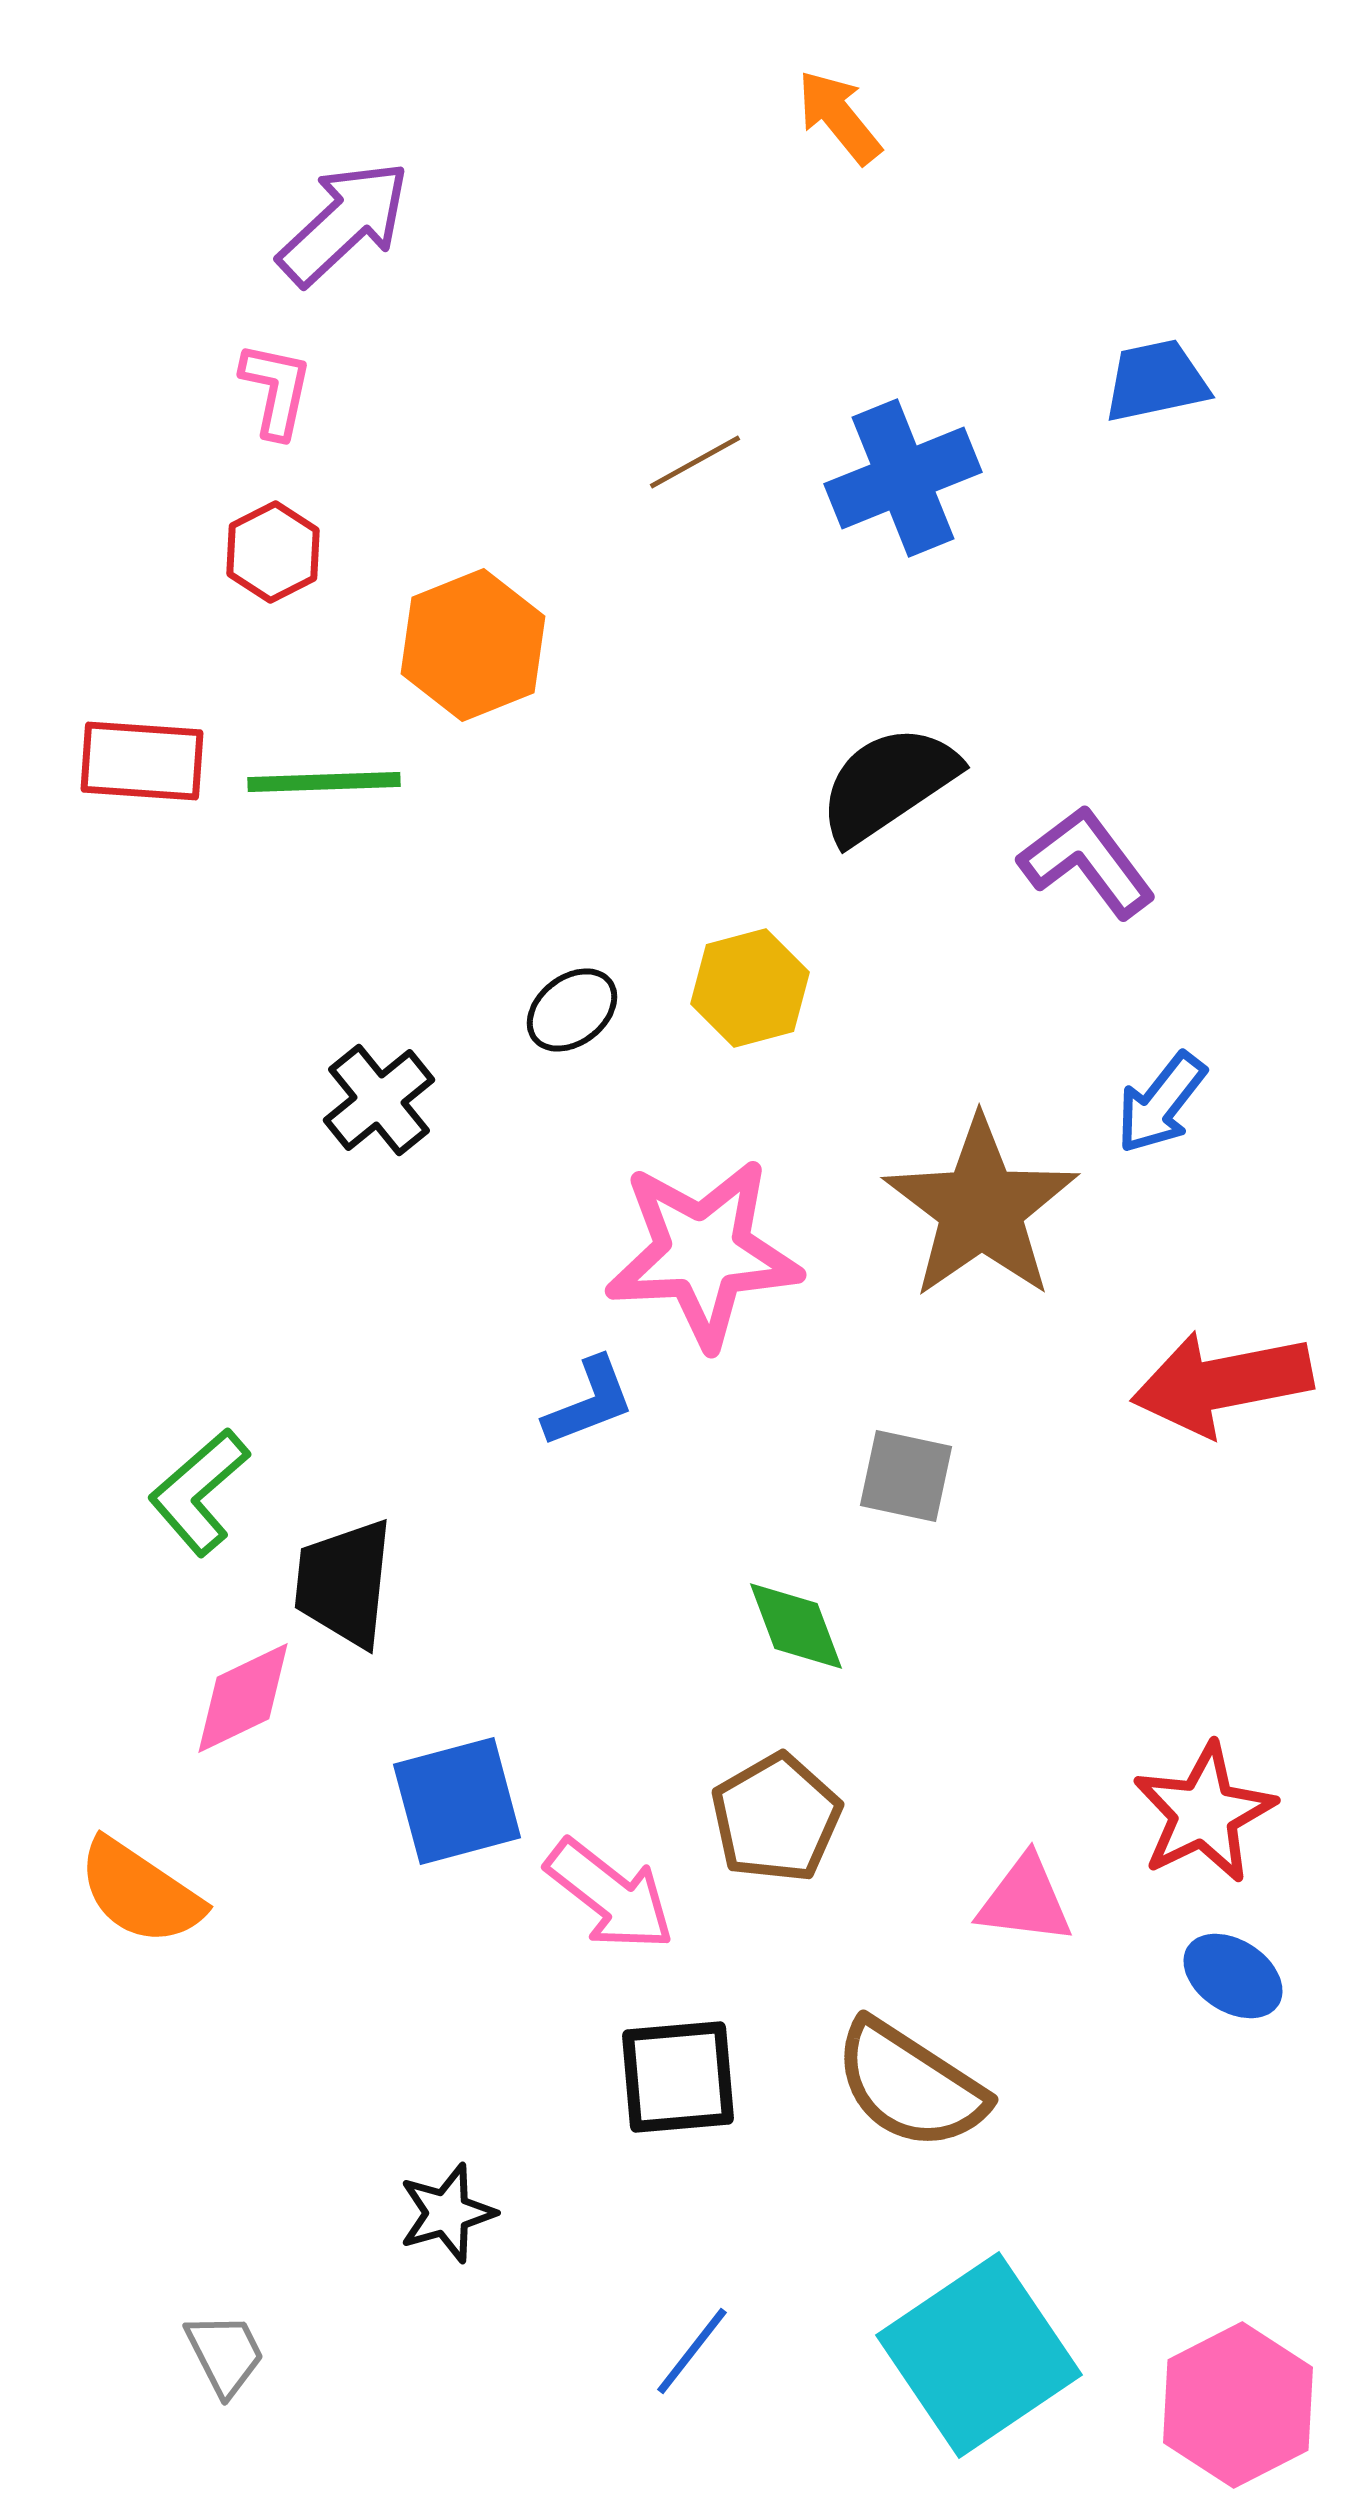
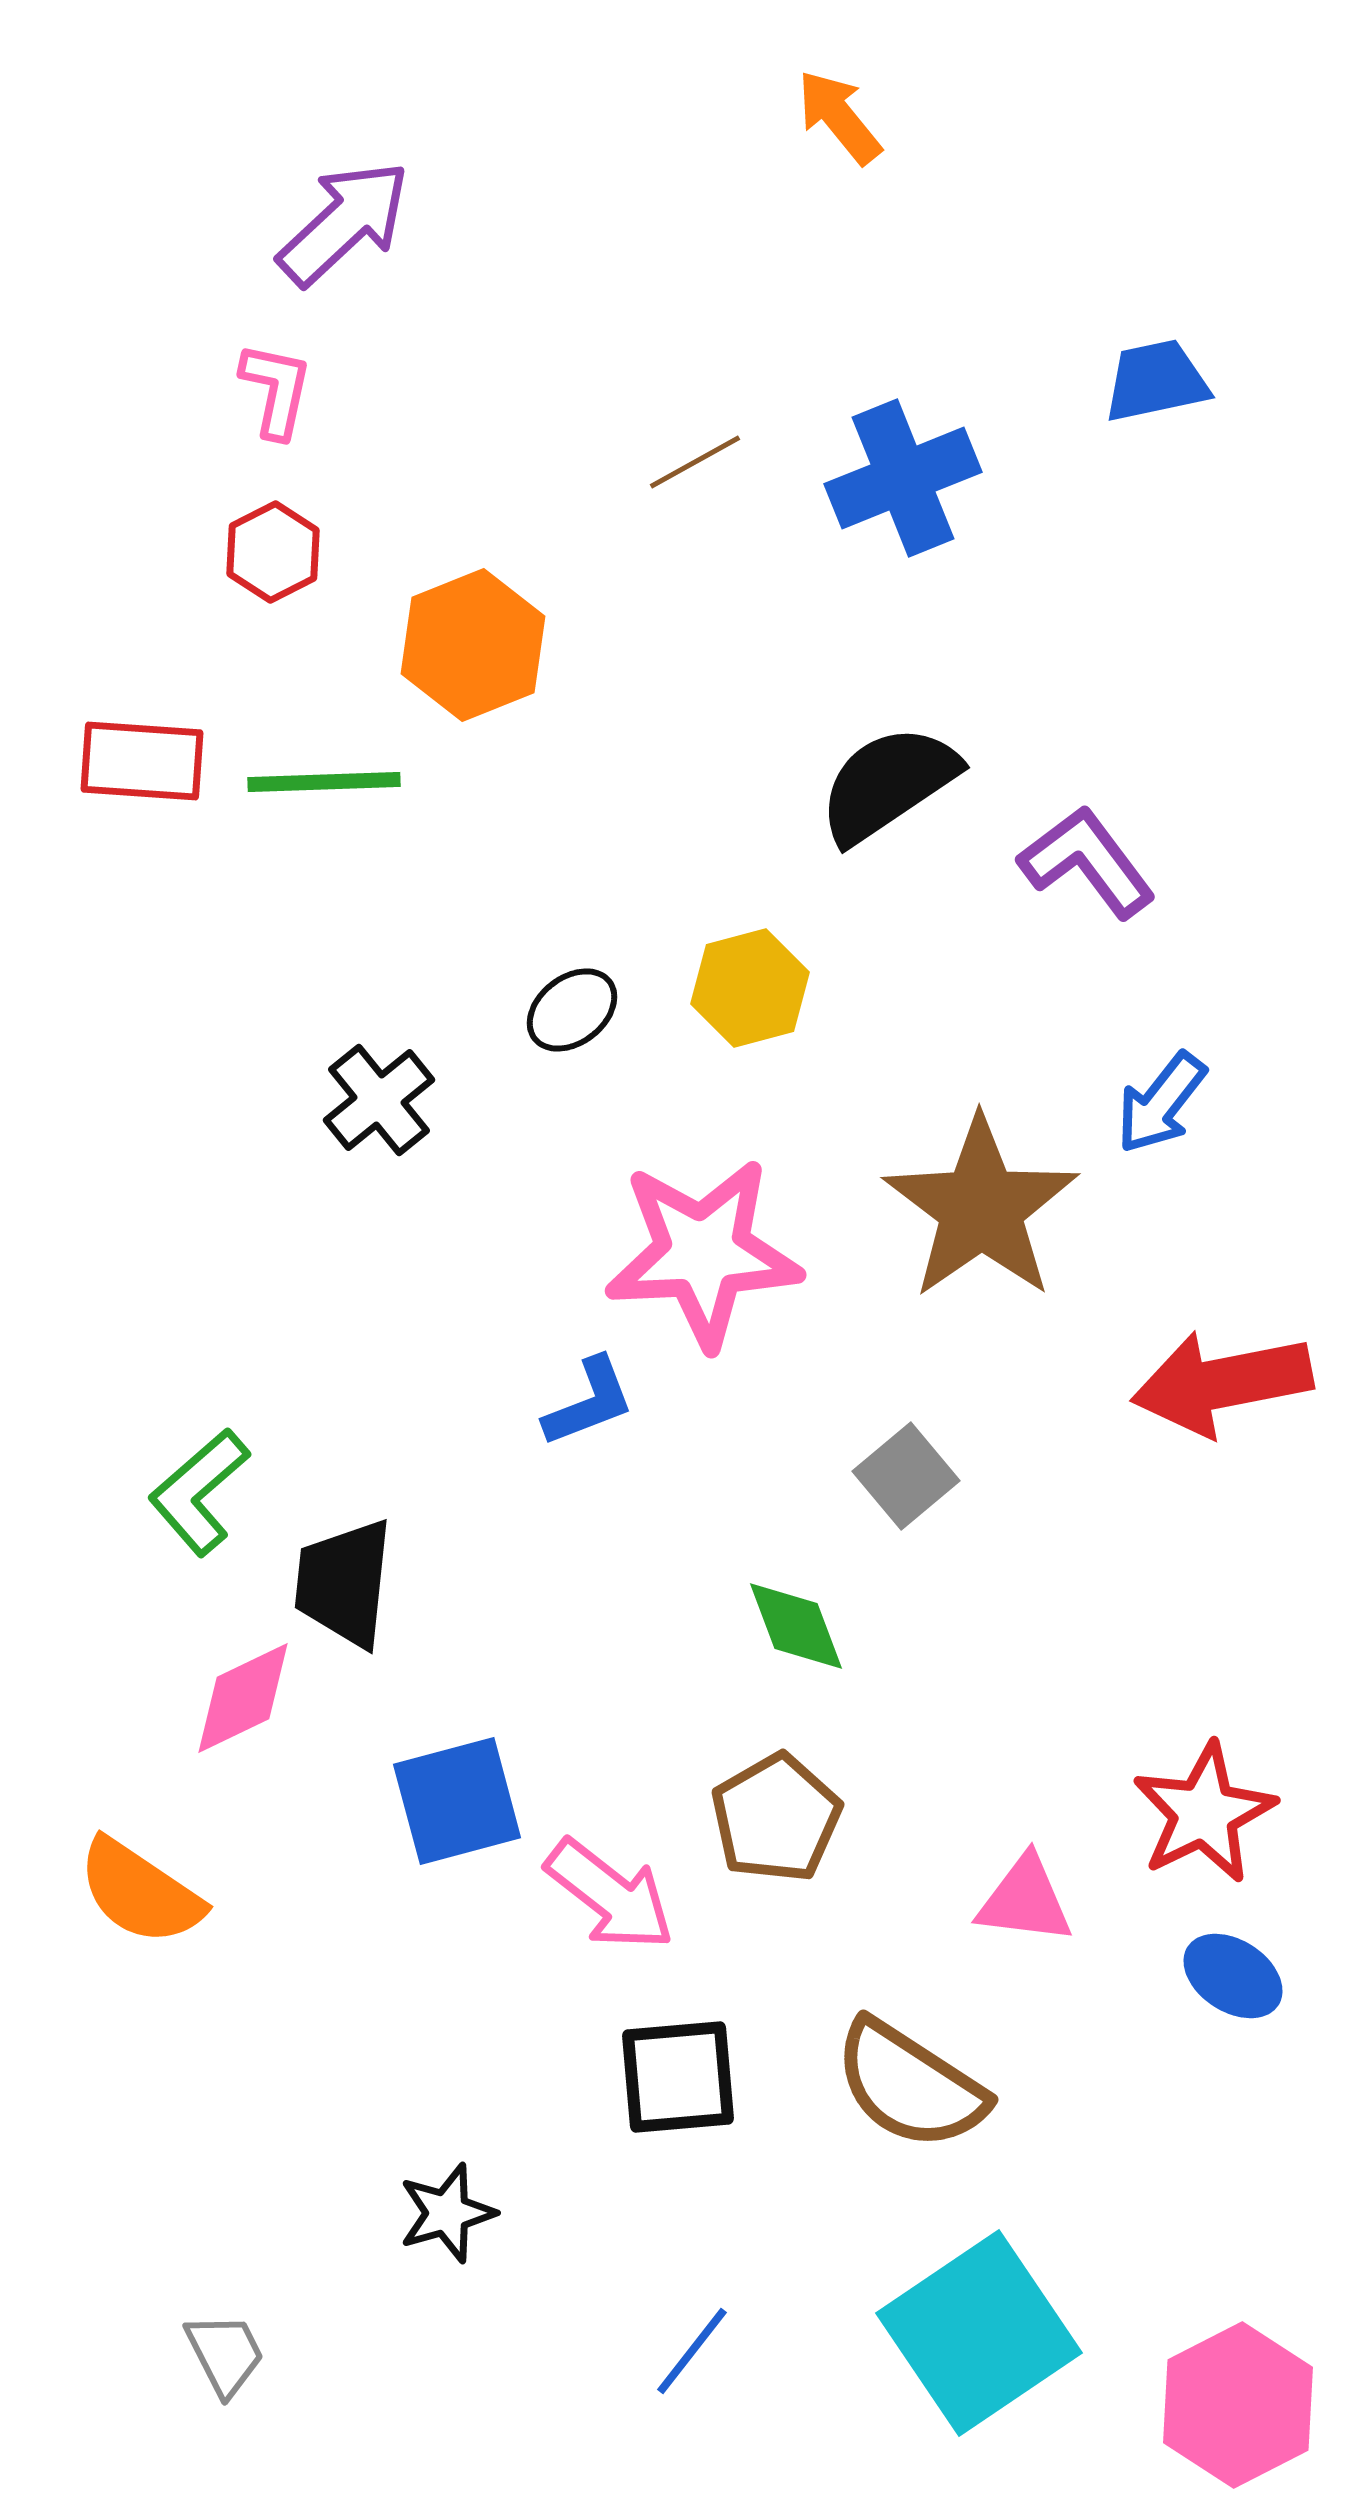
gray square: rotated 38 degrees clockwise
cyan square: moved 22 px up
